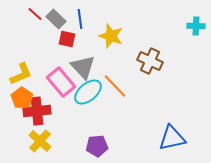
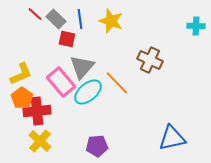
yellow star: moved 15 px up
brown cross: moved 1 px up
gray triangle: moved 1 px left; rotated 24 degrees clockwise
orange line: moved 2 px right, 3 px up
